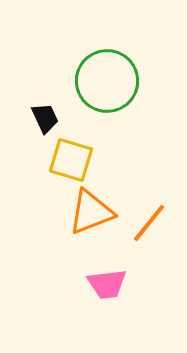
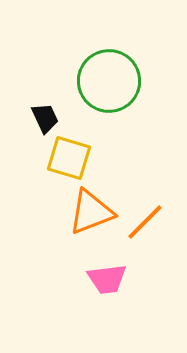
green circle: moved 2 px right
yellow square: moved 2 px left, 2 px up
orange line: moved 4 px left, 1 px up; rotated 6 degrees clockwise
pink trapezoid: moved 5 px up
